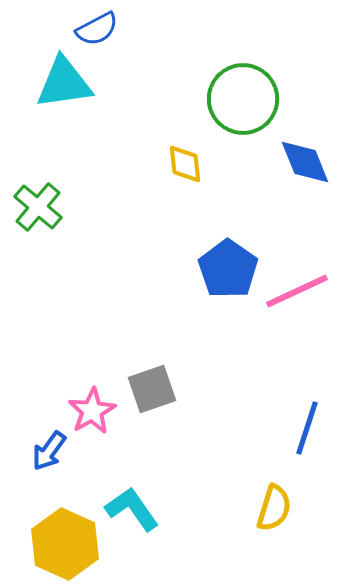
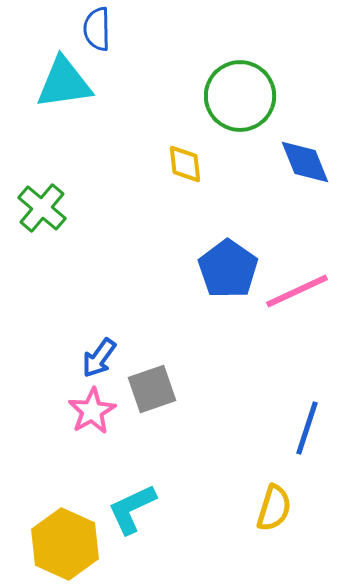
blue semicircle: rotated 117 degrees clockwise
green circle: moved 3 px left, 3 px up
green cross: moved 4 px right, 1 px down
blue arrow: moved 50 px right, 93 px up
cyan L-shape: rotated 80 degrees counterclockwise
